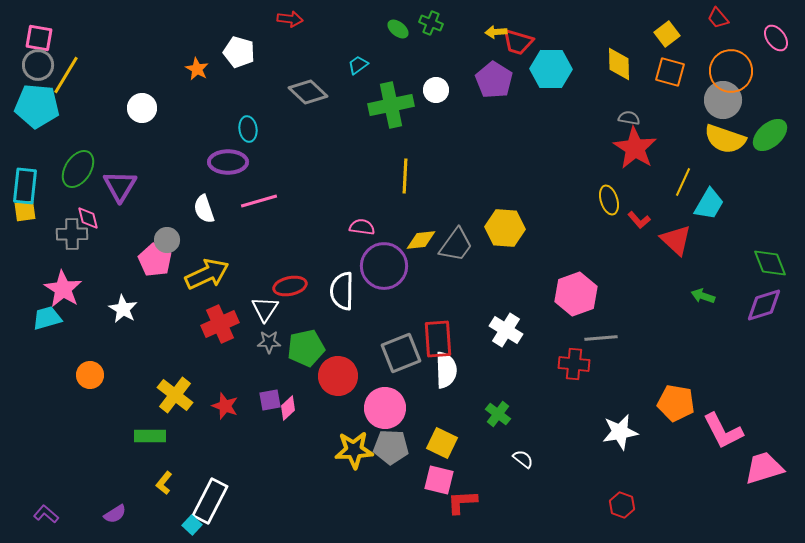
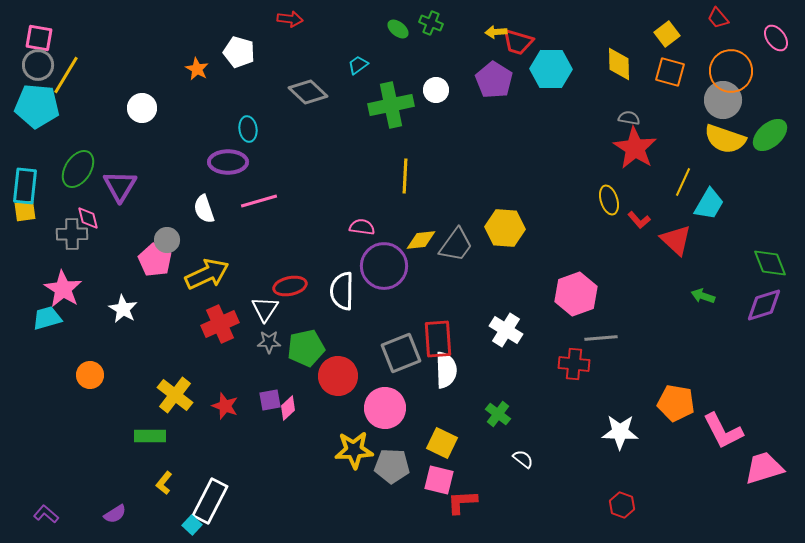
white star at (620, 432): rotated 12 degrees clockwise
gray pentagon at (391, 447): moved 1 px right, 19 px down
